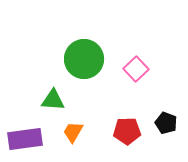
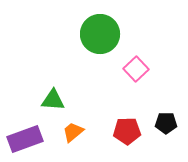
green circle: moved 16 px right, 25 px up
black pentagon: rotated 20 degrees counterclockwise
orange trapezoid: rotated 20 degrees clockwise
purple rectangle: rotated 12 degrees counterclockwise
